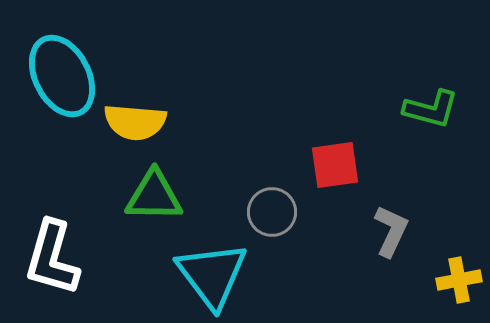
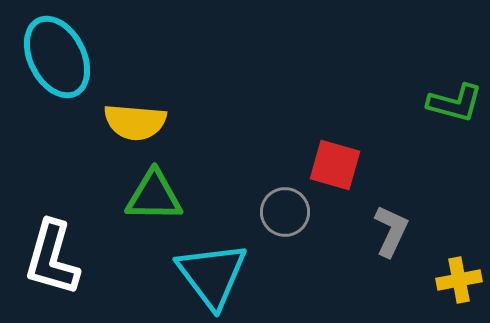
cyan ellipse: moved 5 px left, 19 px up
green L-shape: moved 24 px right, 6 px up
red square: rotated 24 degrees clockwise
gray circle: moved 13 px right
